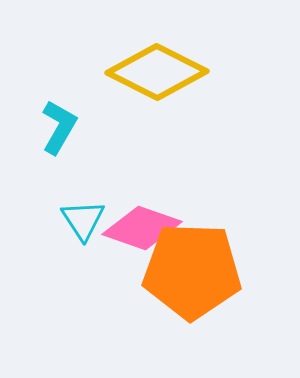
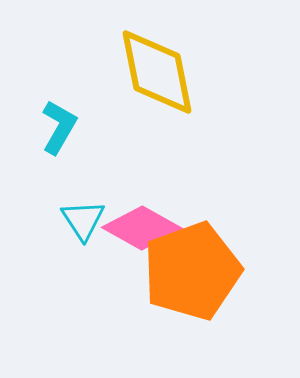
yellow diamond: rotated 52 degrees clockwise
pink diamond: rotated 10 degrees clockwise
orange pentagon: rotated 22 degrees counterclockwise
